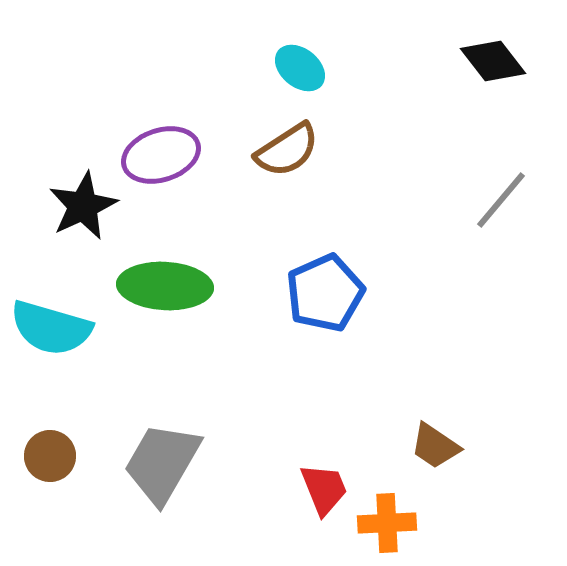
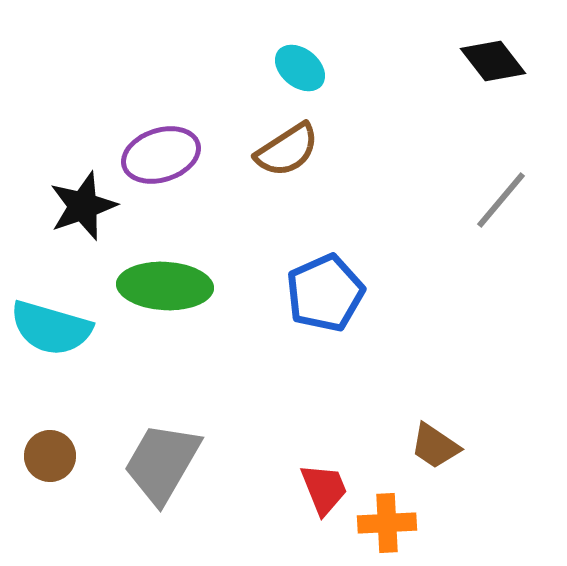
black star: rotated 6 degrees clockwise
